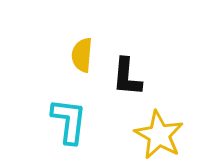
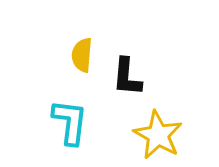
cyan L-shape: moved 1 px right, 1 px down
yellow star: moved 1 px left
